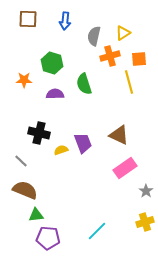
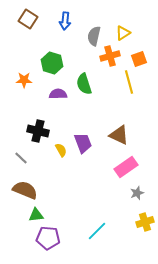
brown square: rotated 30 degrees clockwise
orange square: rotated 14 degrees counterclockwise
purple semicircle: moved 3 px right
black cross: moved 1 px left, 2 px up
yellow semicircle: rotated 80 degrees clockwise
gray line: moved 3 px up
pink rectangle: moved 1 px right, 1 px up
gray star: moved 9 px left, 2 px down; rotated 16 degrees clockwise
